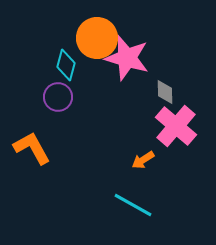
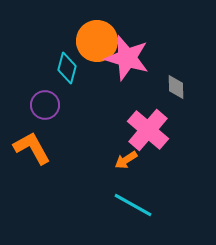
orange circle: moved 3 px down
cyan diamond: moved 1 px right, 3 px down
gray diamond: moved 11 px right, 5 px up
purple circle: moved 13 px left, 8 px down
pink cross: moved 28 px left, 4 px down
orange arrow: moved 17 px left
